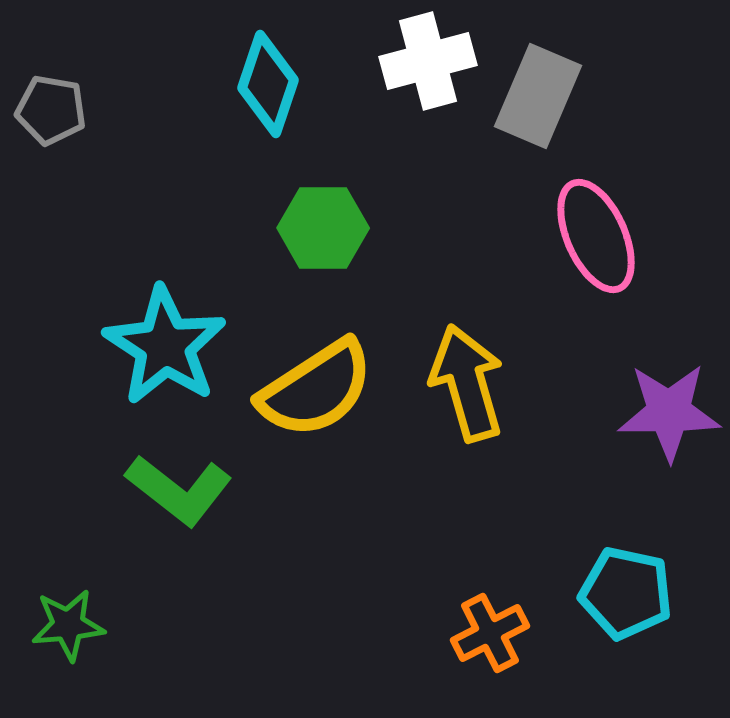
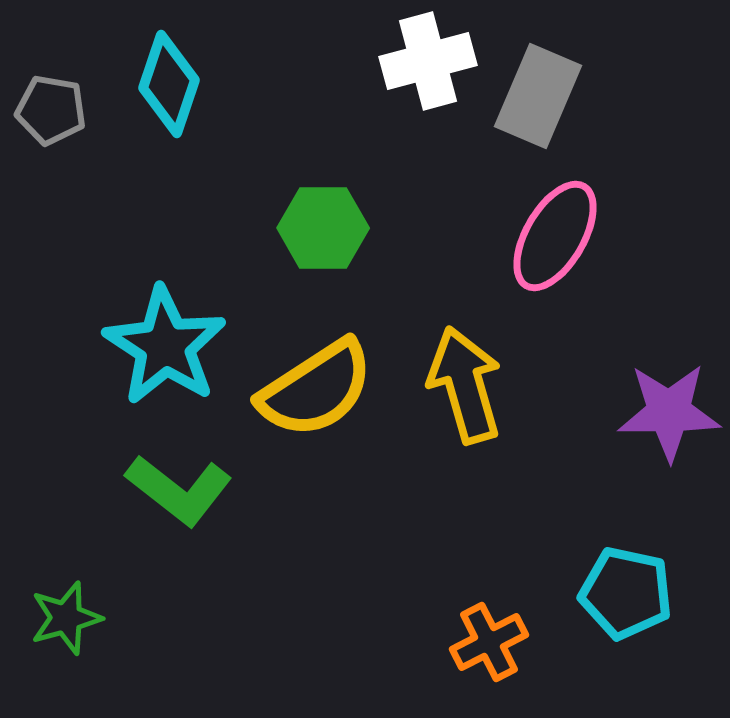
cyan diamond: moved 99 px left
pink ellipse: moved 41 px left; rotated 54 degrees clockwise
yellow arrow: moved 2 px left, 2 px down
green star: moved 2 px left, 7 px up; rotated 10 degrees counterclockwise
orange cross: moved 1 px left, 9 px down
